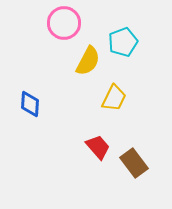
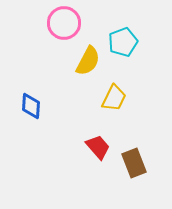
blue diamond: moved 1 px right, 2 px down
brown rectangle: rotated 16 degrees clockwise
